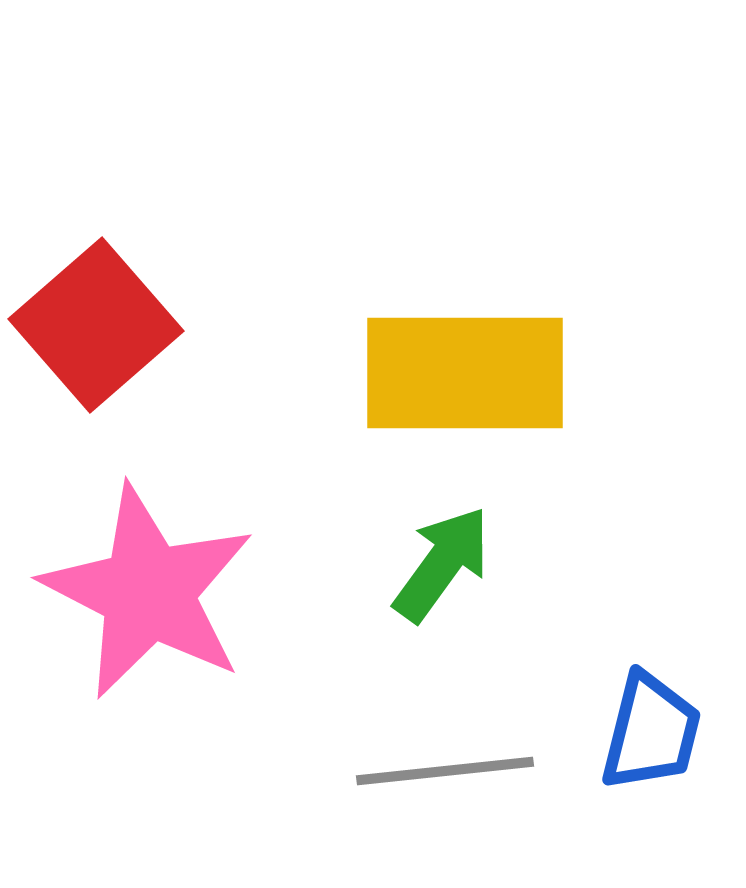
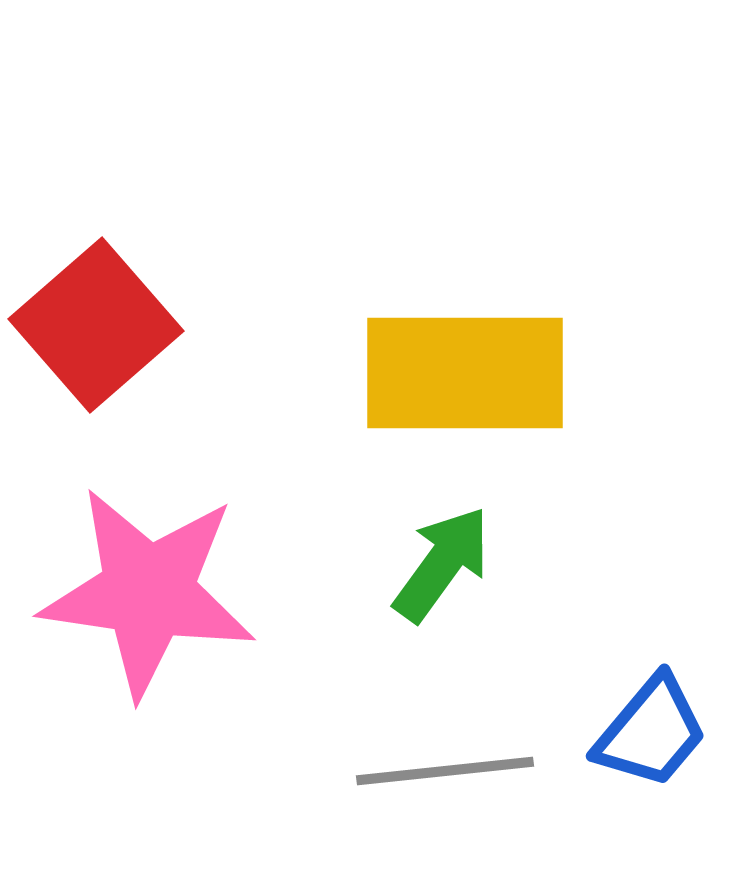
pink star: rotated 19 degrees counterclockwise
blue trapezoid: rotated 26 degrees clockwise
